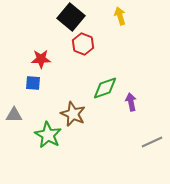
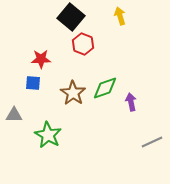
brown star: moved 21 px up; rotated 10 degrees clockwise
